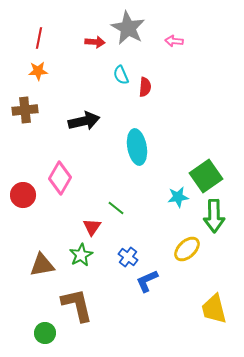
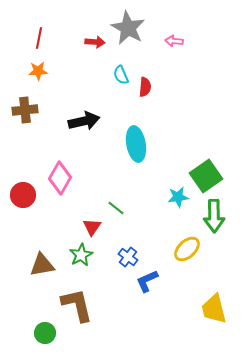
cyan ellipse: moved 1 px left, 3 px up
